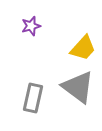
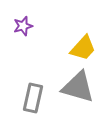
purple star: moved 8 px left
gray triangle: rotated 21 degrees counterclockwise
